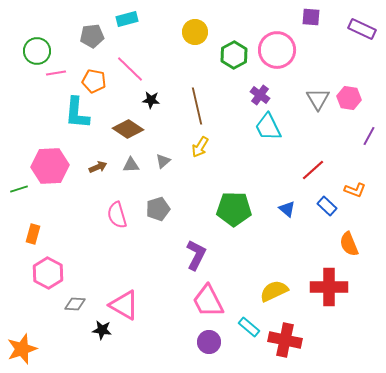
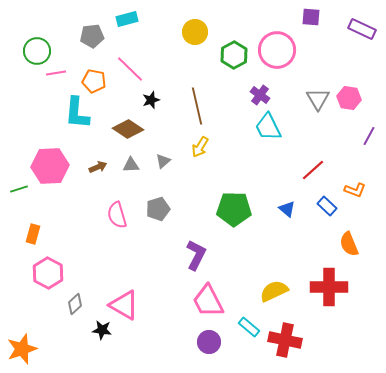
black star at (151, 100): rotated 24 degrees counterclockwise
gray diamond at (75, 304): rotated 45 degrees counterclockwise
